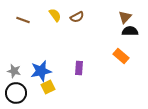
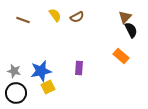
black semicircle: moved 1 px right, 1 px up; rotated 63 degrees clockwise
